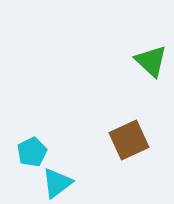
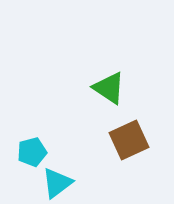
green triangle: moved 42 px left, 27 px down; rotated 9 degrees counterclockwise
cyan pentagon: rotated 12 degrees clockwise
